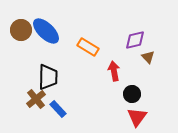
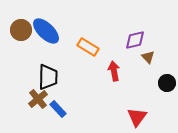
black circle: moved 35 px right, 11 px up
brown cross: moved 2 px right
